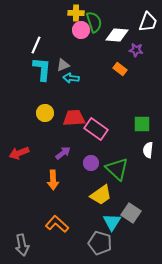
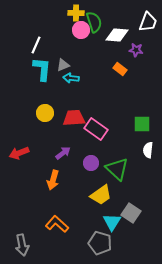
orange arrow: rotated 18 degrees clockwise
